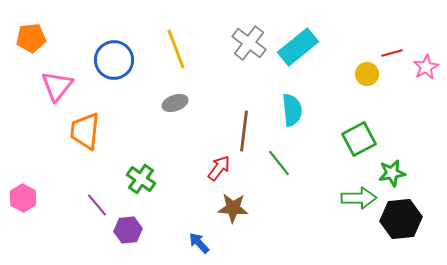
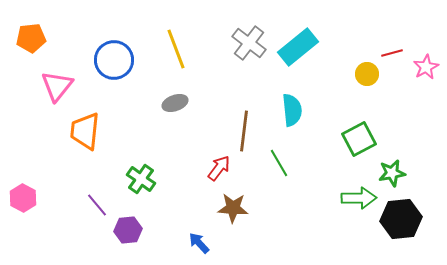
green line: rotated 8 degrees clockwise
